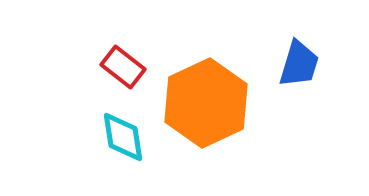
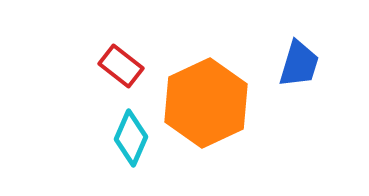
red rectangle: moved 2 px left, 1 px up
cyan diamond: moved 8 px right, 1 px down; rotated 32 degrees clockwise
